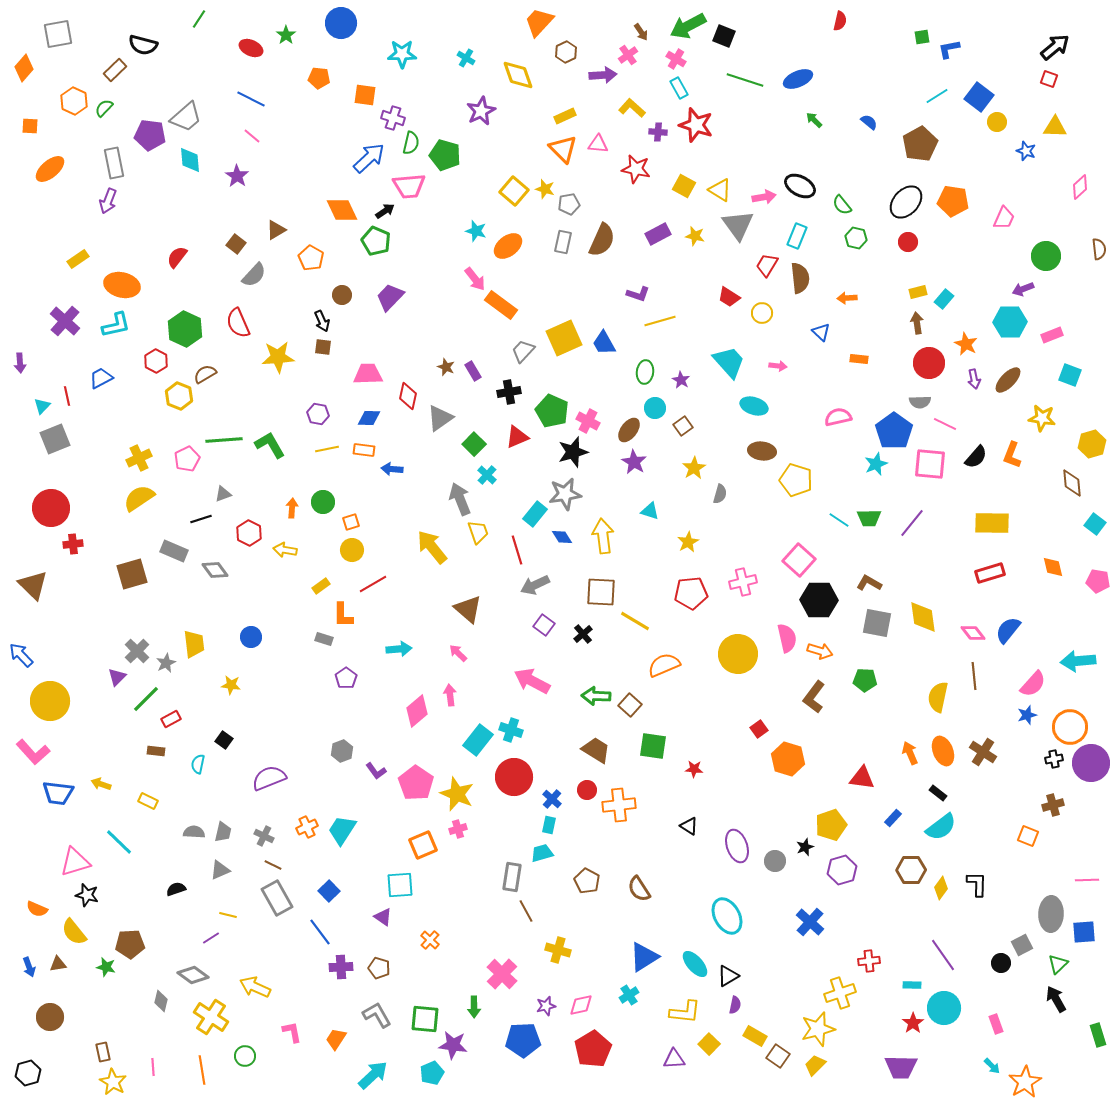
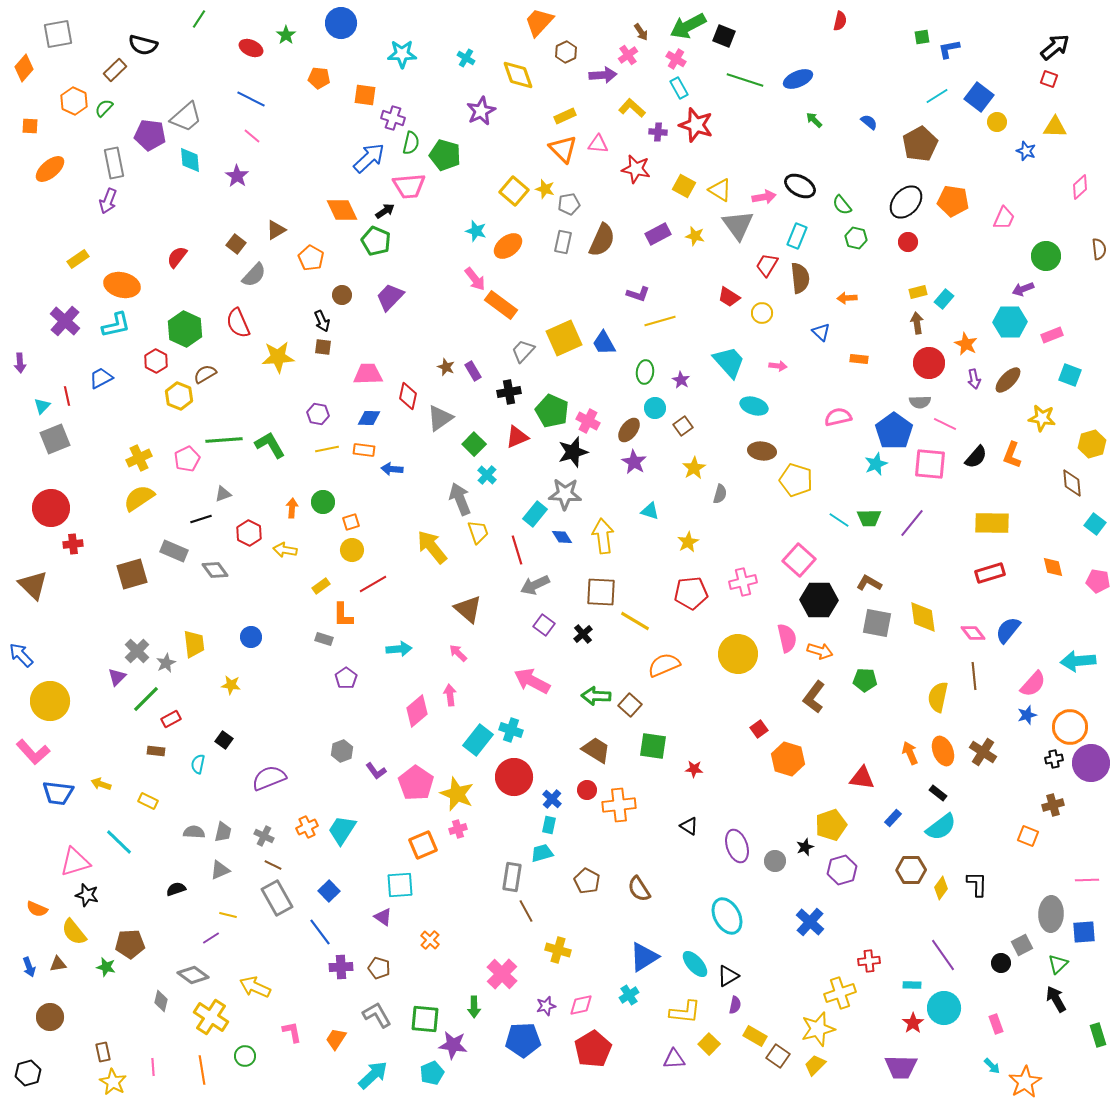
gray star at (565, 494): rotated 12 degrees clockwise
